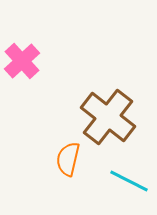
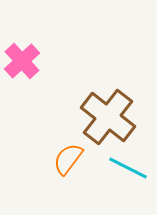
orange semicircle: rotated 24 degrees clockwise
cyan line: moved 1 px left, 13 px up
